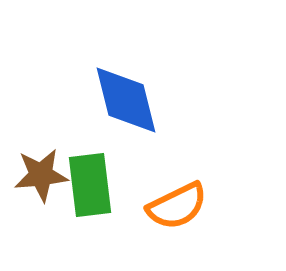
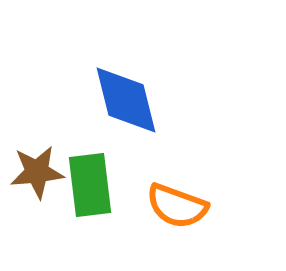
brown star: moved 4 px left, 3 px up
orange semicircle: rotated 46 degrees clockwise
